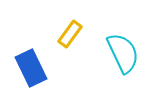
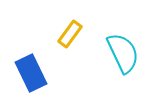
blue rectangle: moved 5 px down
